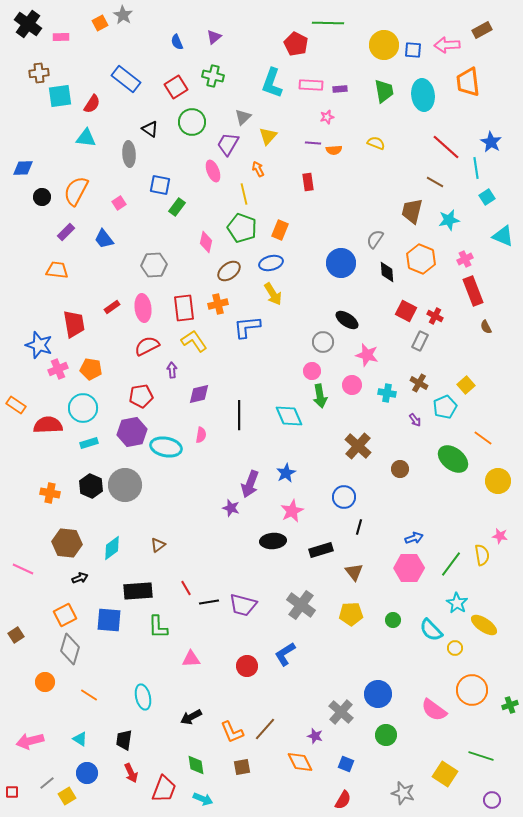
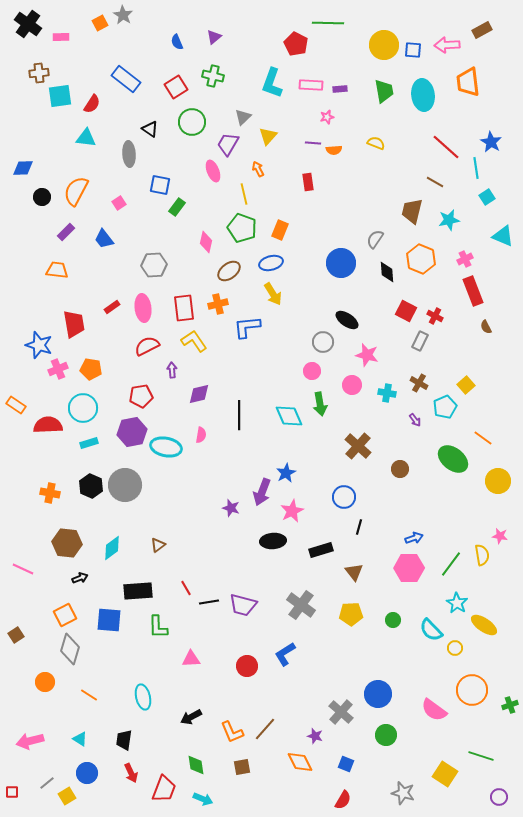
green arrow at (320, 396): moved 8 px down
purple arrow at (250, 484): moved 12 px right, 8 px down
purple circle at (492, 800): moved 7 px right, 3 px up
